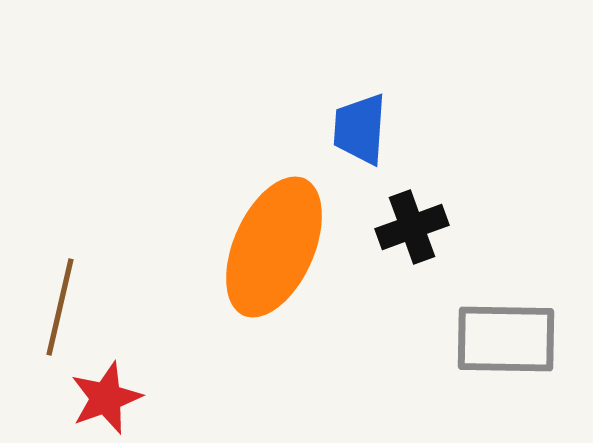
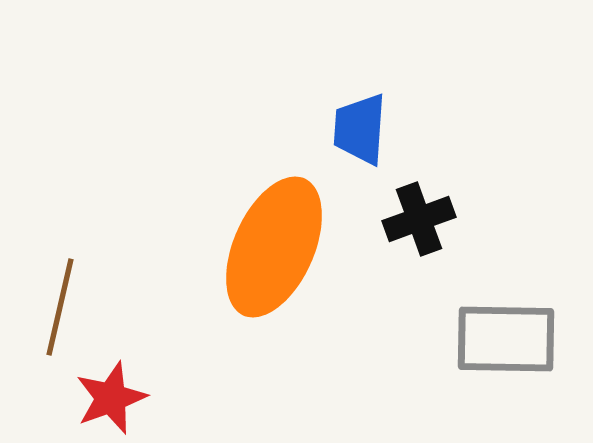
black cross: moved 7 px right, 8 px up
red star: moved 5 px right
